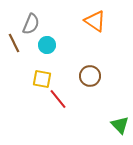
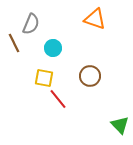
orange triangle: moved 2 px up; rotated 15 degrees counterclockwise
cyan circle: moved 6 px right, 3 px down
yellow square: moved 2 px right, 1 px up
